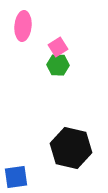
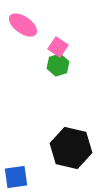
pink ellipse: moved 1 px up; rotated 60 degrees counterclockwise
pink square: rotated 24 degrees counterclockwise
green hexagon: rotated 20 degrees counterclockwise
